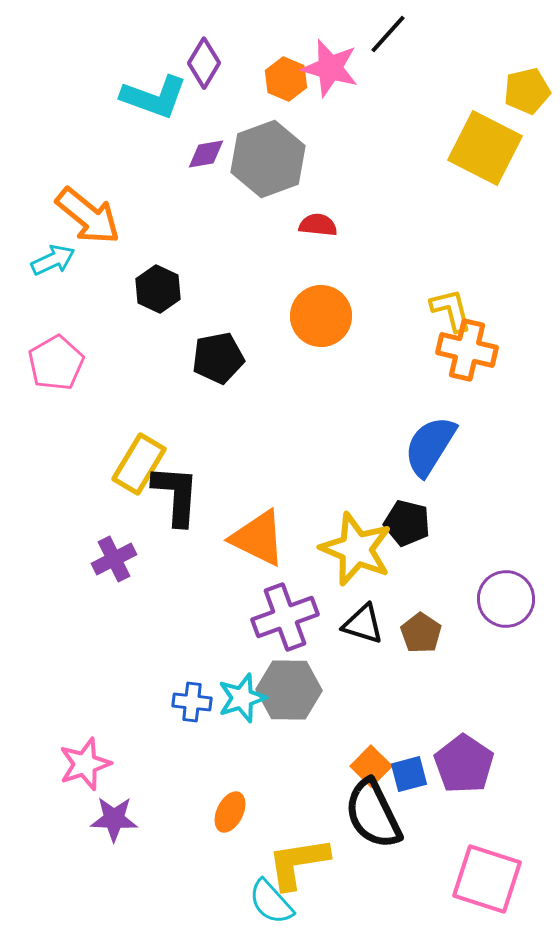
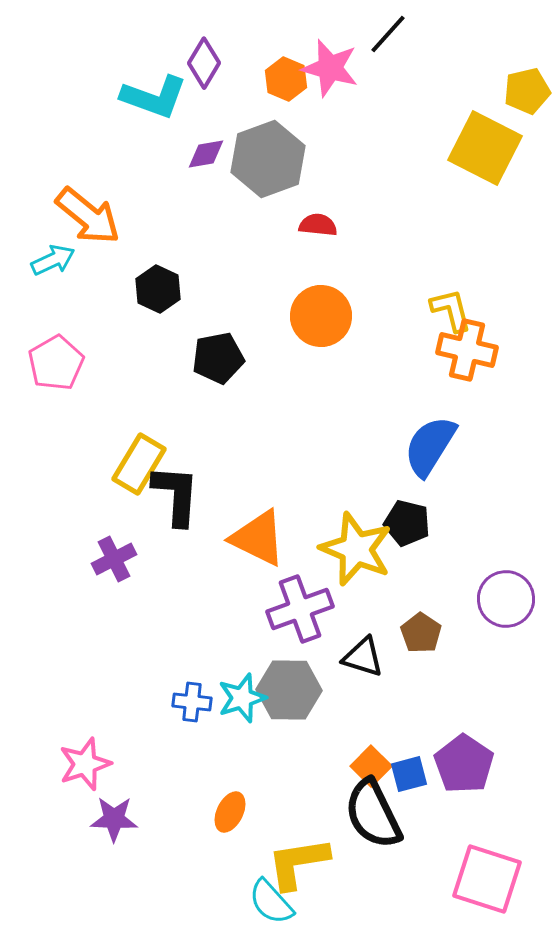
purple cross at (285, 617): moved 15 px right, 8 px up
black triangle at (363, 624): moved 33 px down
